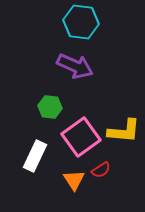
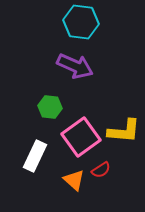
orange triangle: rotated 15 degrees counterclockwise
